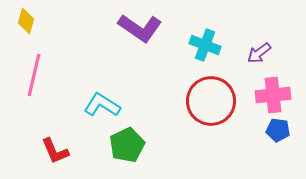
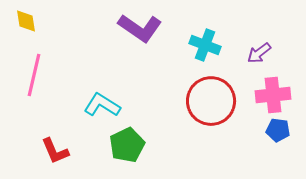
yellow diamond: rotated 25 degrees counterclockwise
